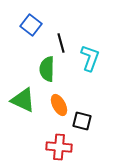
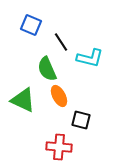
blue square: rotated 15 degrees counterclockwise
black line: moved 1 px up; rotated 18 degrees counterclockwise
cyan L-shape: rotated 84 degrees clockwise
green semicircle: rotated 25 degrees counterclockwise
orange ellipse: moved 9 px up
black square: moved 1 px left, 1 px up
